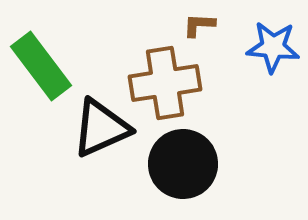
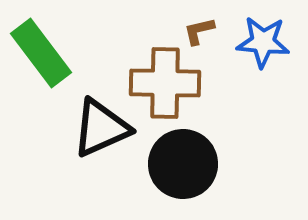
brown L-shape: moved 6 px down; rotated 16 degrees counterclockwise
blue star: moved 10 px left, 5 px up
green rectangle: moved 13 px up
brown cross: rotated 10 degrees clockwise
